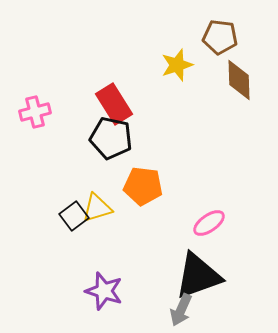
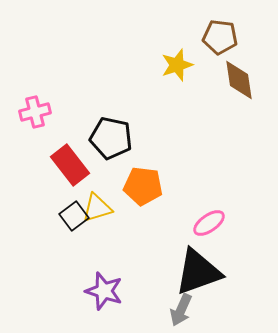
brown diamond: rotated 6 degrees counterclockwise
red rectangle: moved 44 px left, 61 px down; rotated 6 degrees counterclockwise
black triangle: moved 4 px up
